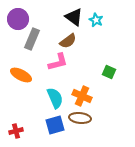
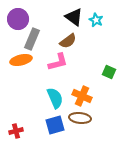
orange ellipse: moved 15 px up; rotated 40 degrees counterclockwise
